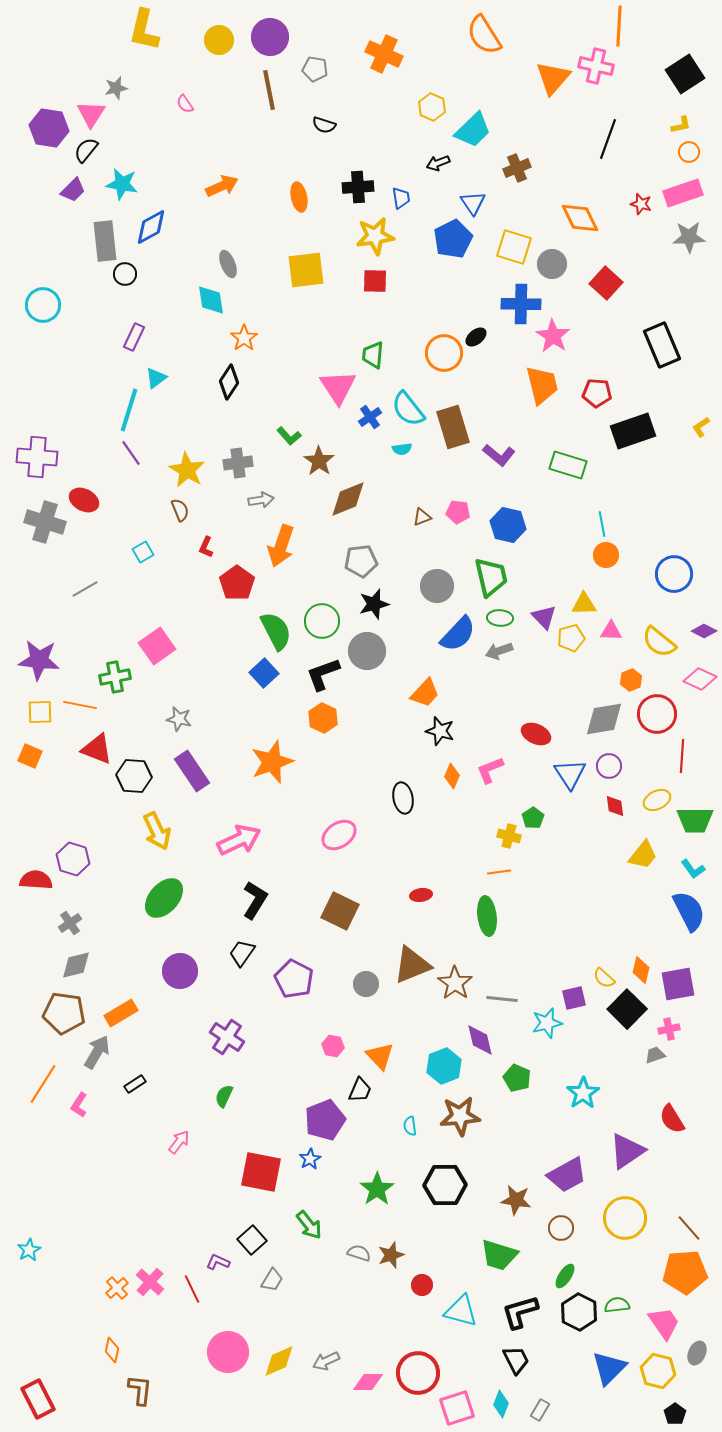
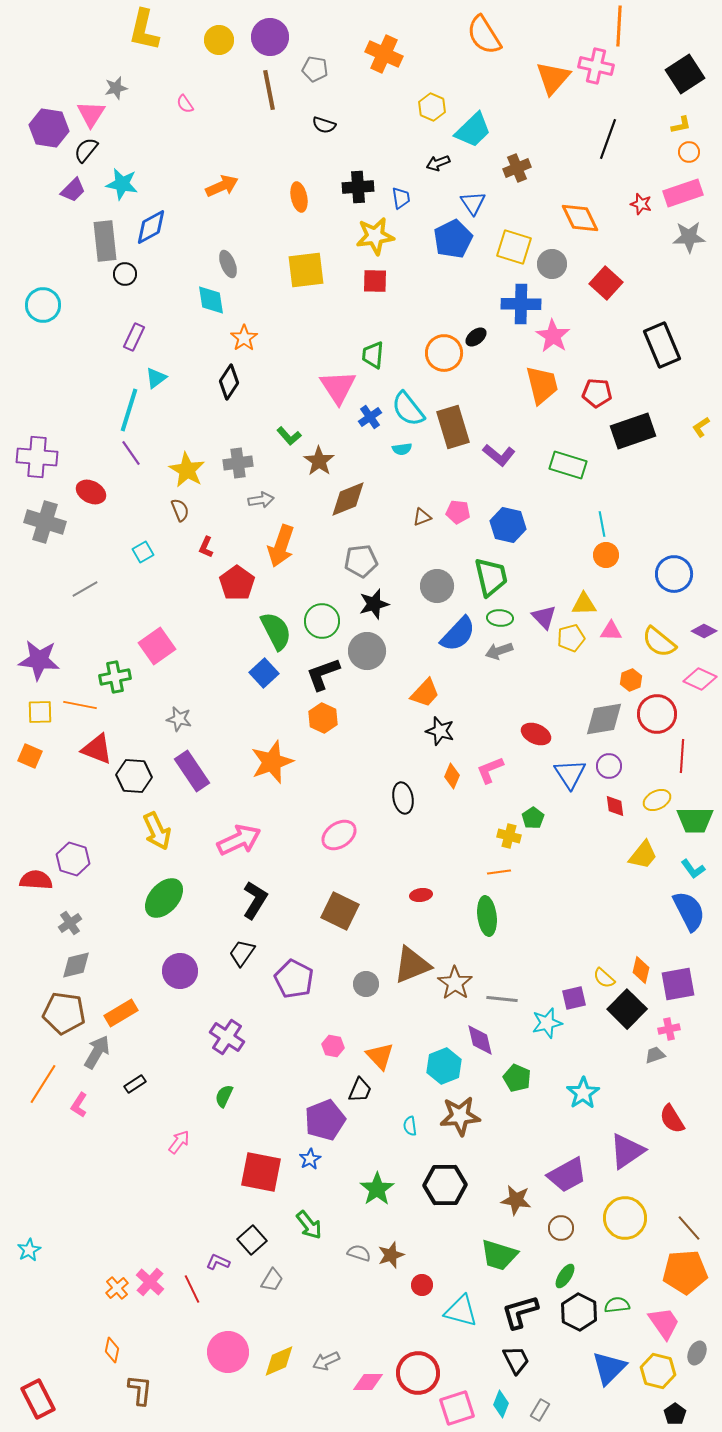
red ellipse at (84, 500): moved 7 px right, 8 px up
